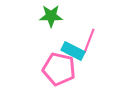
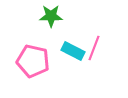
pink line: moved 5 px right, 7 px down
pink pentagon: moved 26 px left, 8 px up
